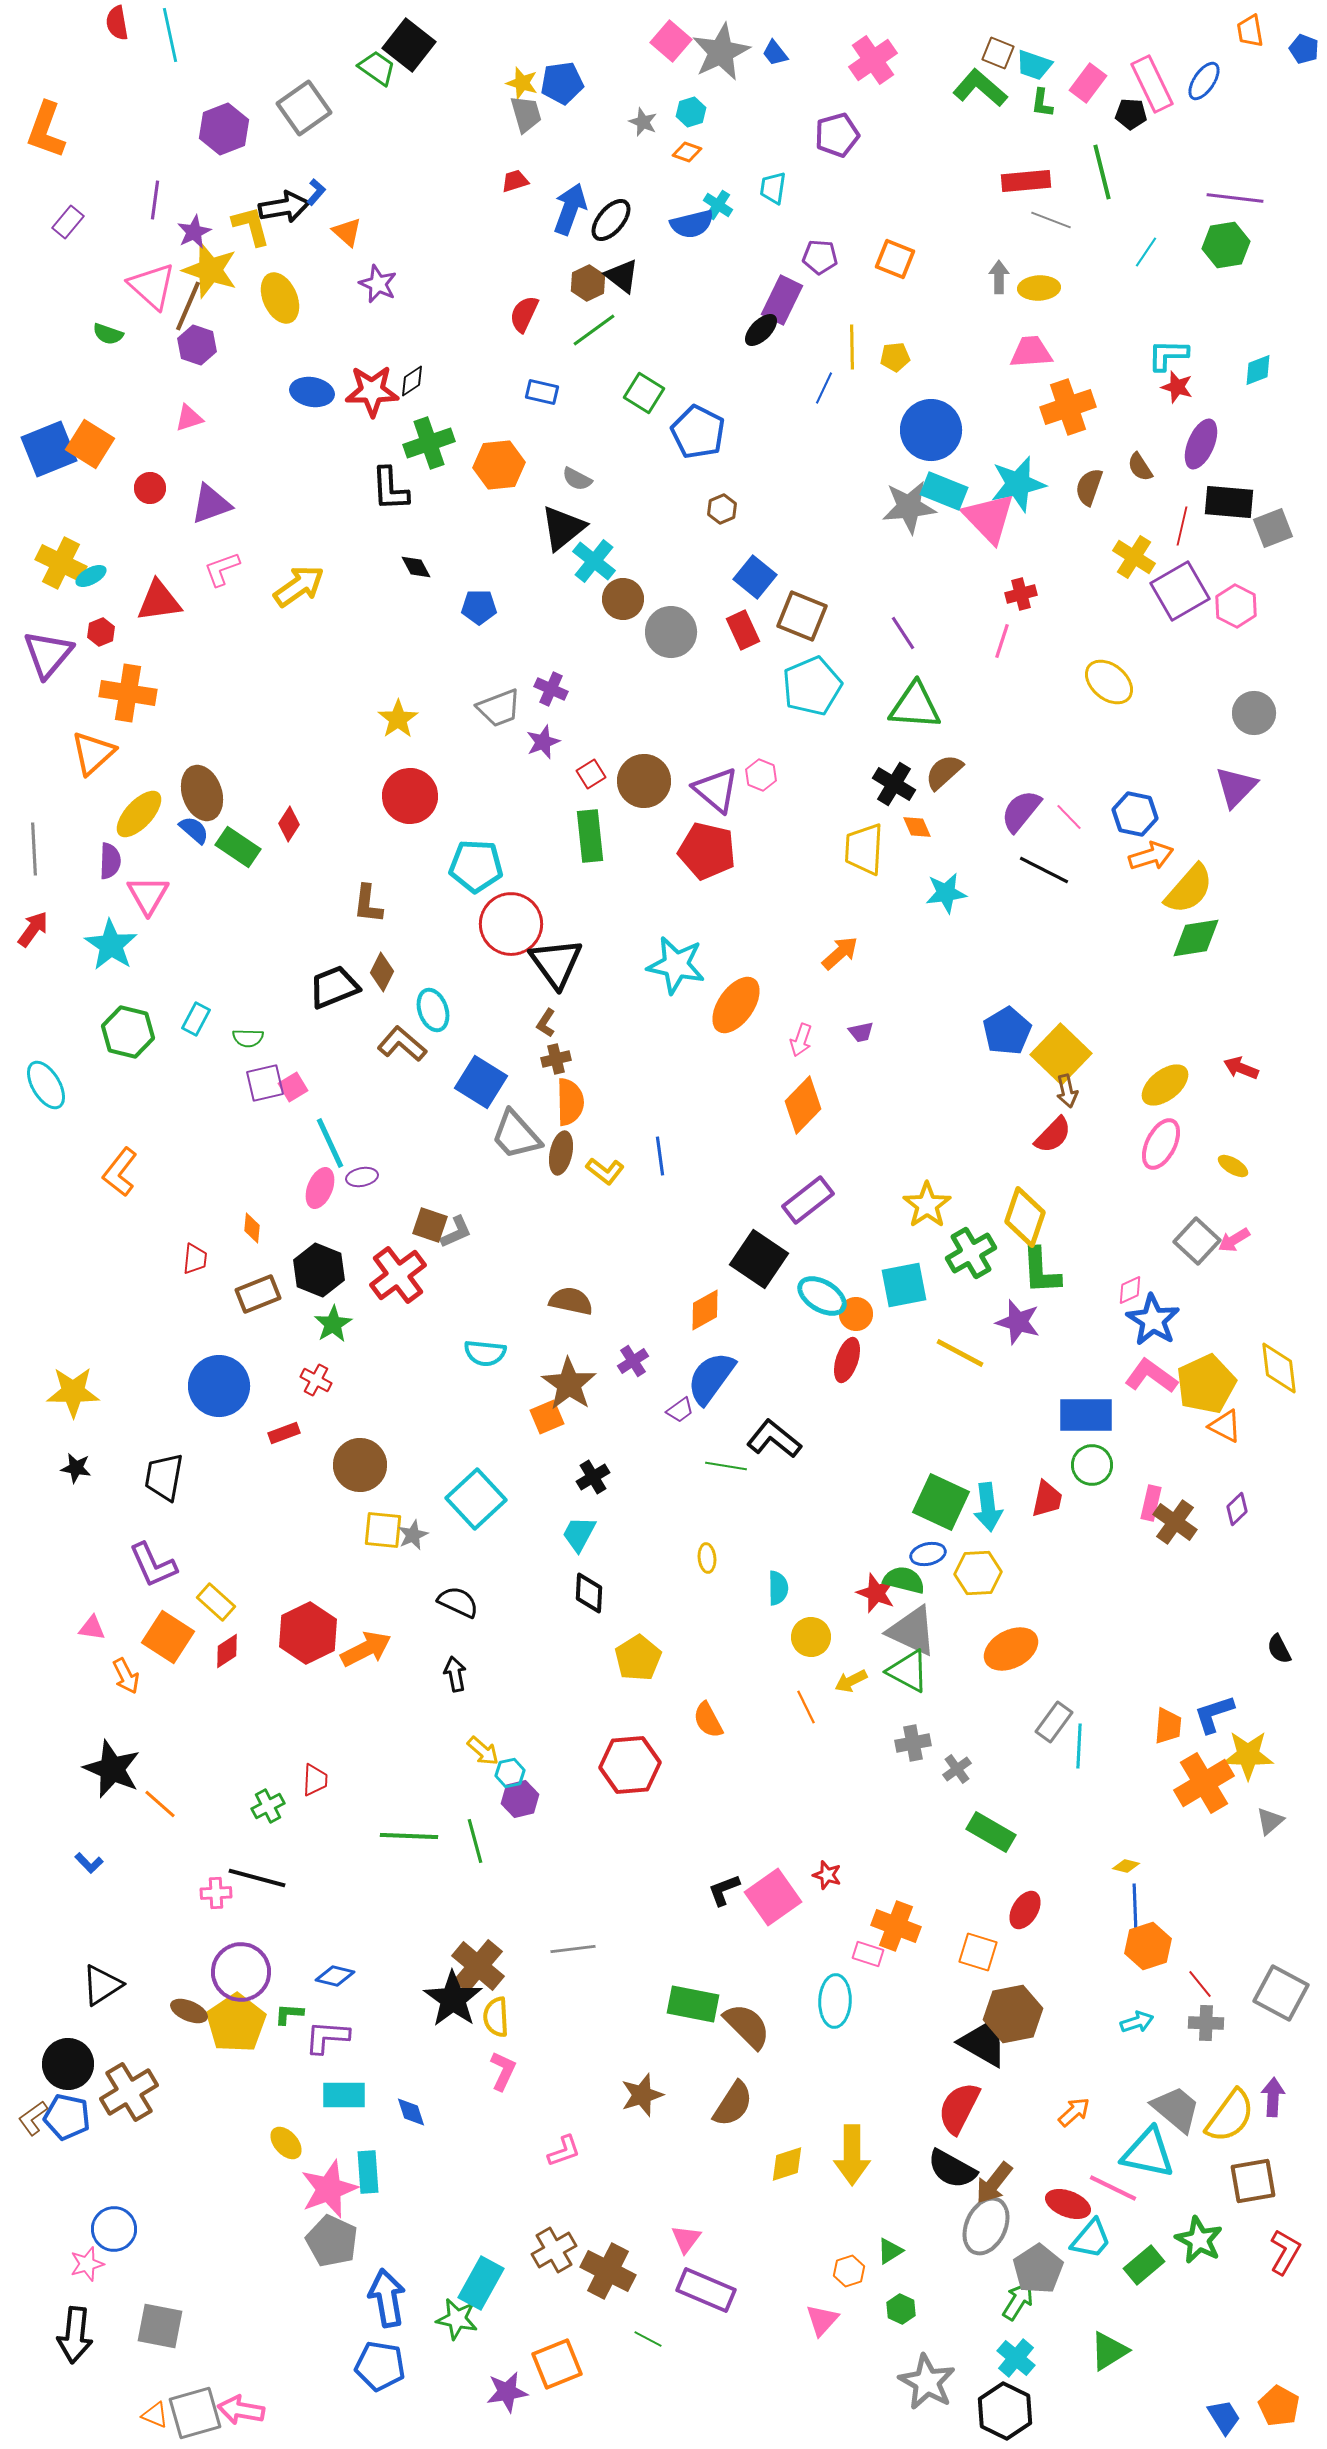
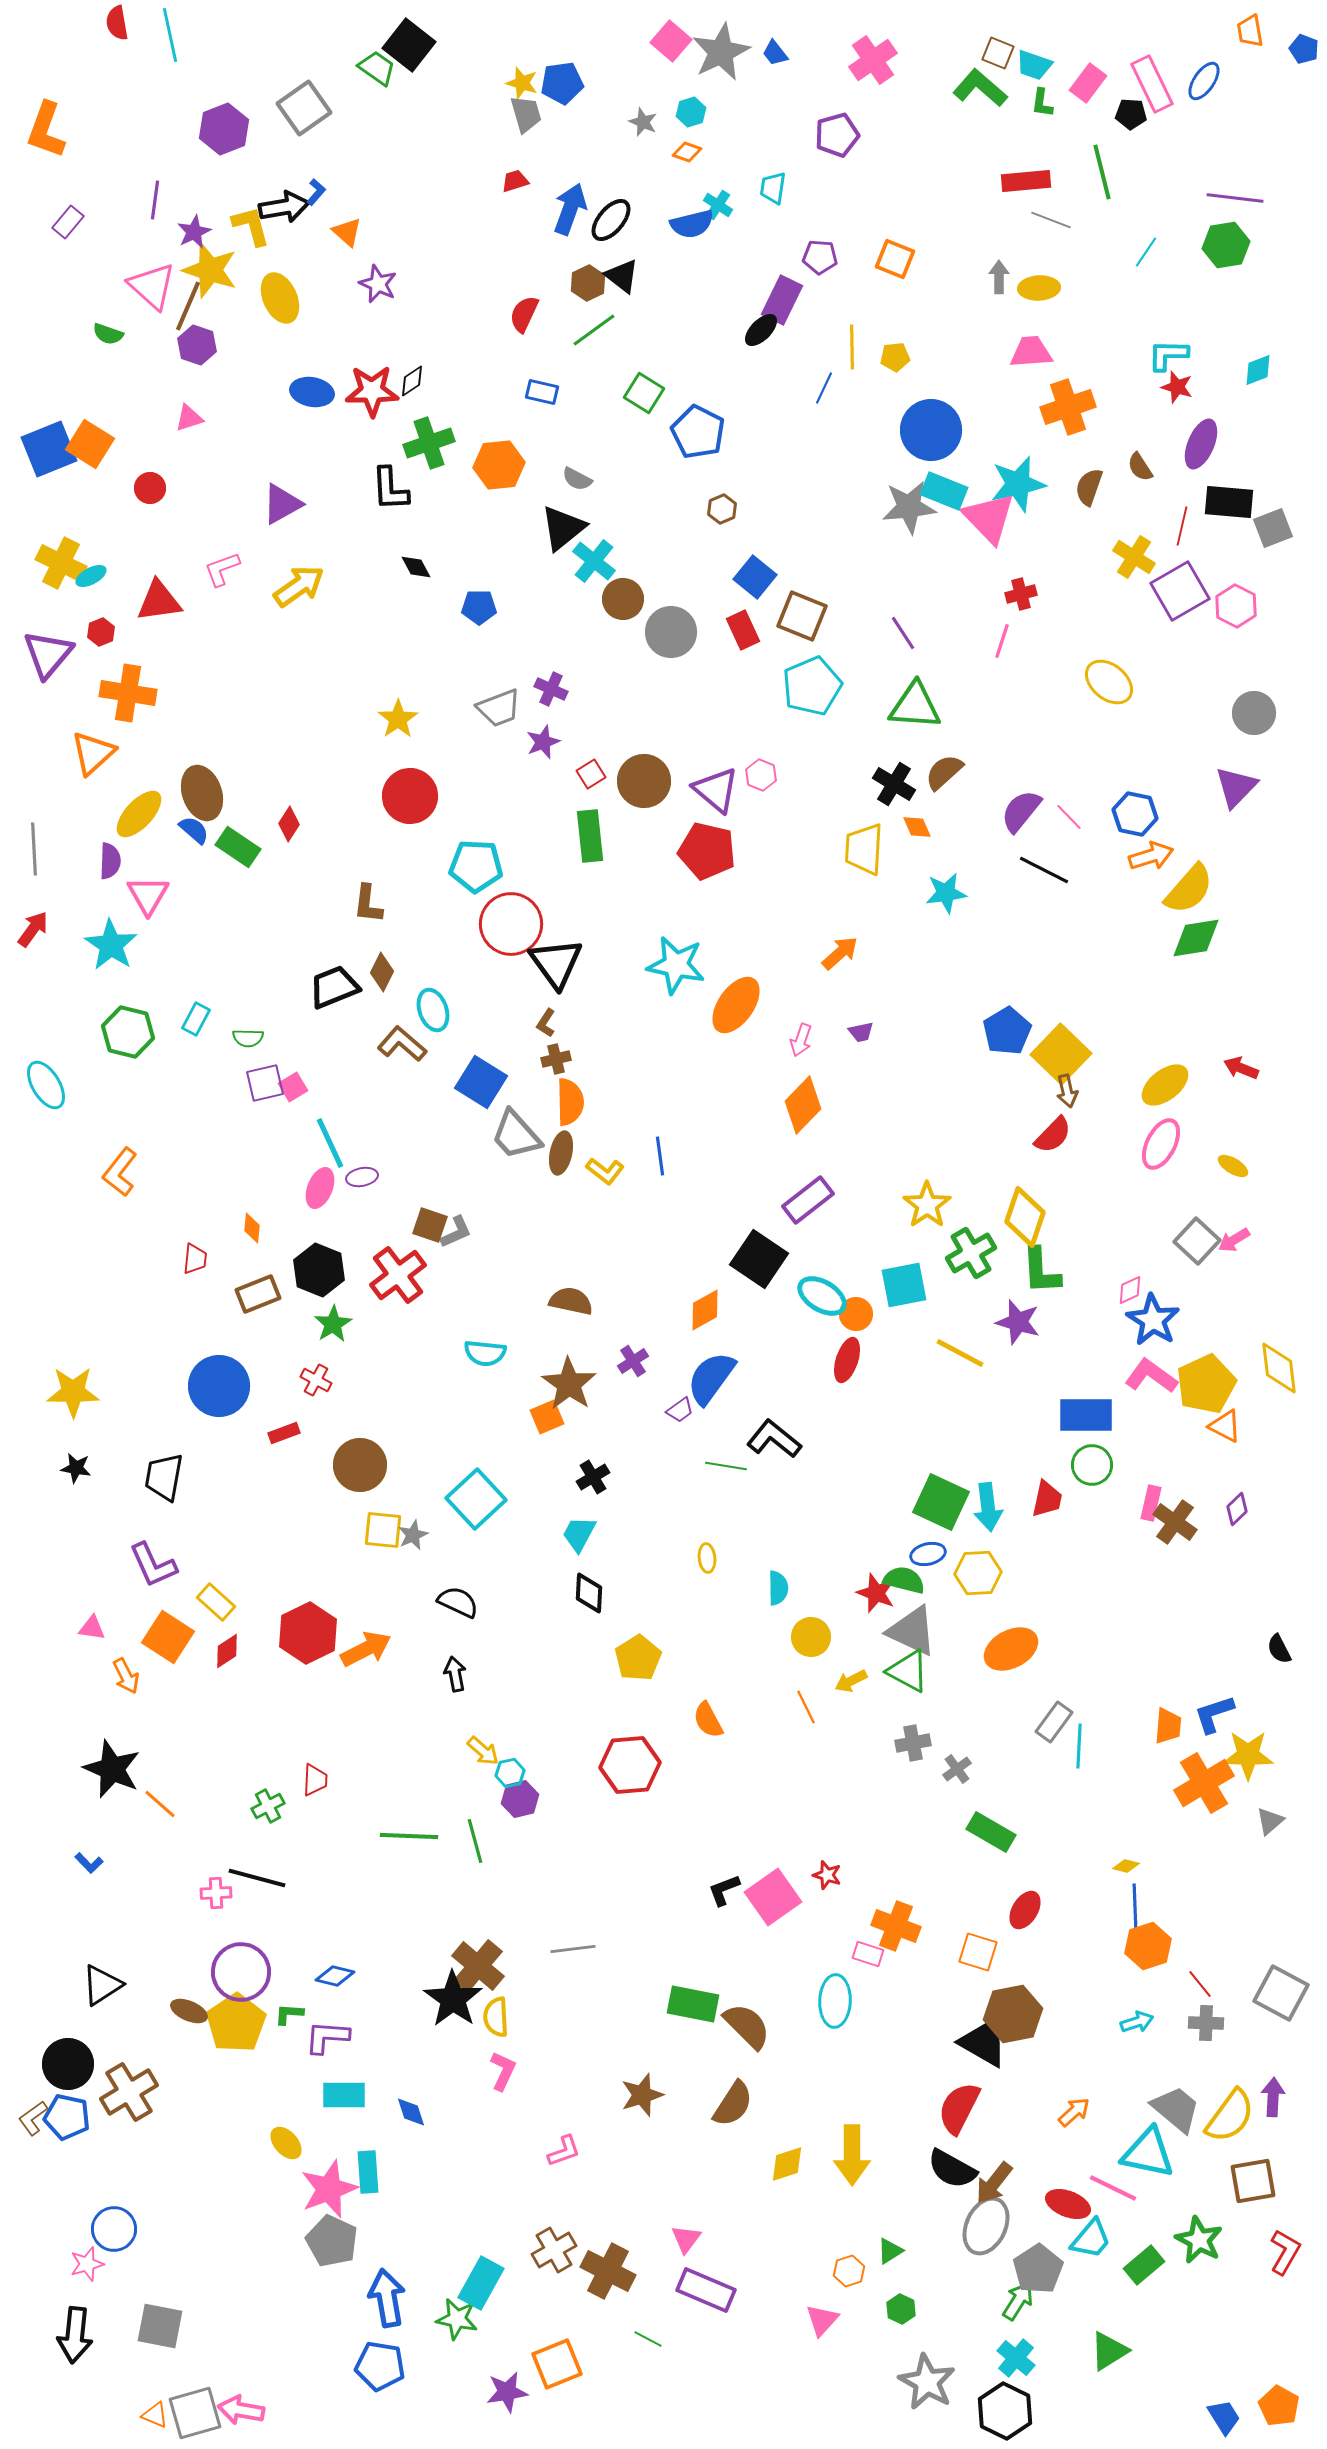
purple triangle at (211, 504): moved 71 px right; rotated 9 degrees counterclockwise
